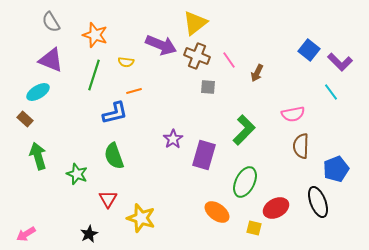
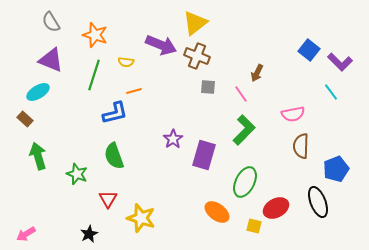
pink line: moved 12 px right, 34 px down
yellow square: moved 2 px up
